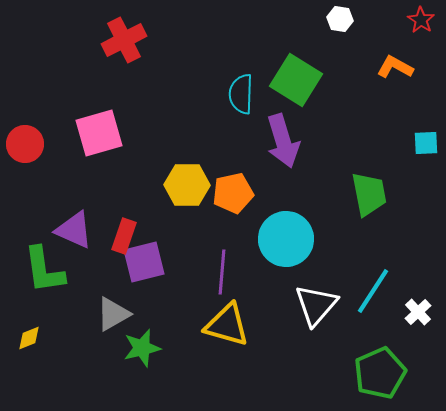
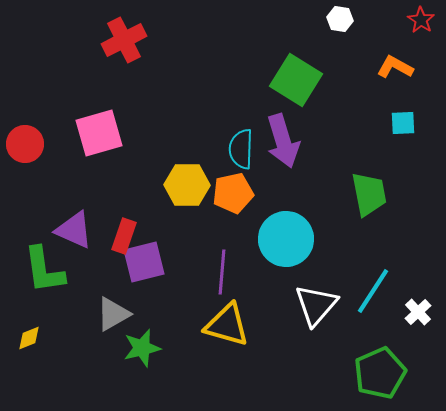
cyan semicircle: moved 55 px down
cyan square: moved 23 px left, 20 px up
